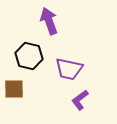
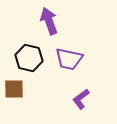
black hexagon: moved 2 px down
purple trapezoid: moved 10 px up
purple L-shape: moved 1 px right, 1 px up
